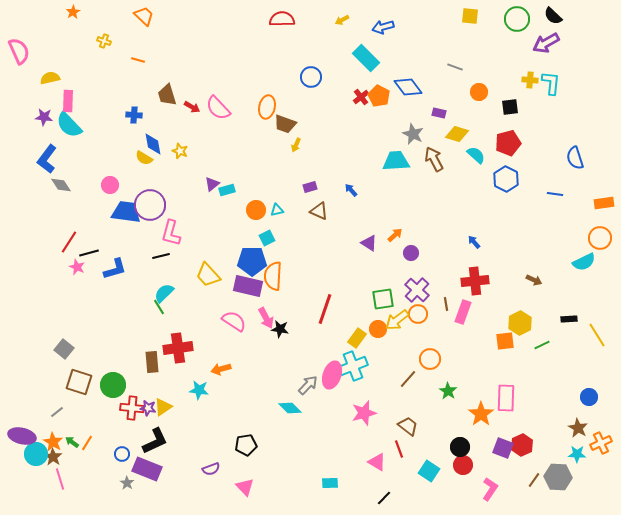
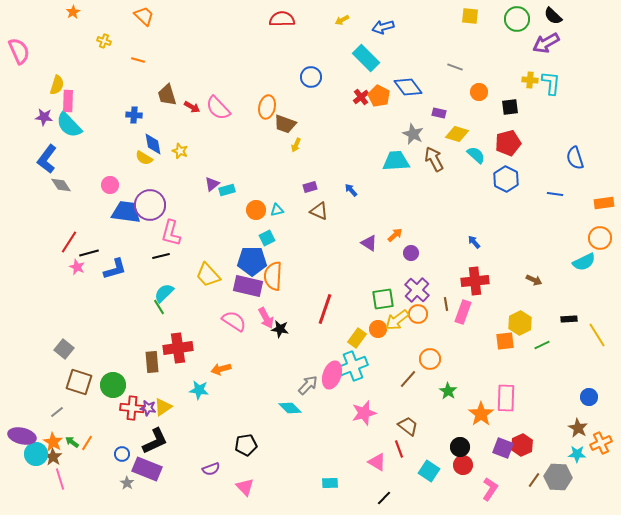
yellow semicircle at (50, 78): moved 7 px right, 7 px down; rotated 120 degrees clockwise
